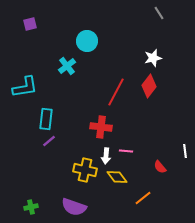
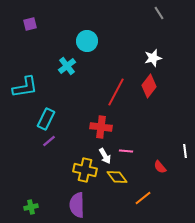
cyan rectangle: rotated 20 degrees clockwise
white arrow: moved 1 px left; rotated 35 degrees counterclockwise
purple semicircle: moved 3 px right, 2 px up; rotated 70 degrees clockwise
